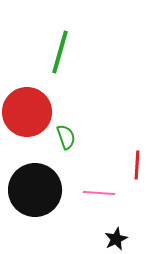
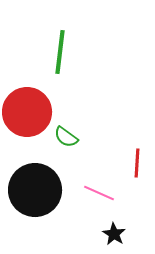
green line: rotated 9 degrees counterclockwise
green semicircle: rotated 145 degrees clockwise
red line: moved 2 px up
pink line: rotated 20 degrees clockwise
black star: moved 2 px left, 5 px up; rotated 15 degrees counterclockwise
